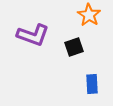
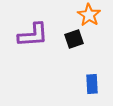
purple L-shape: rotated 24 degrees counterclockwise
black square: moved 8 px up
